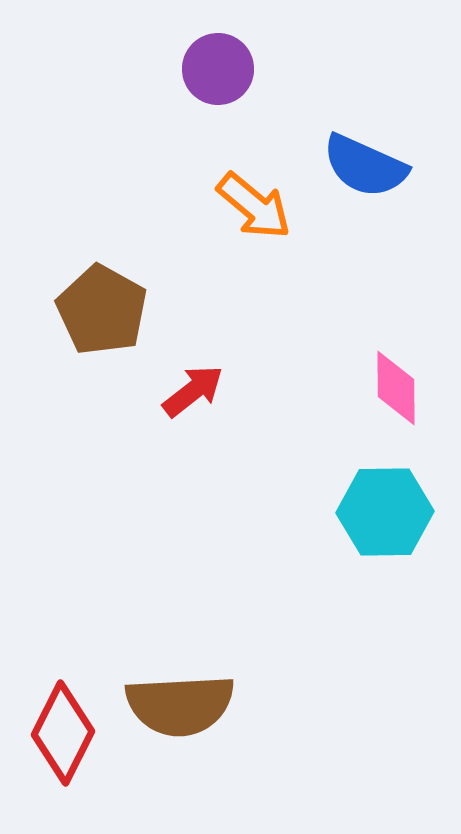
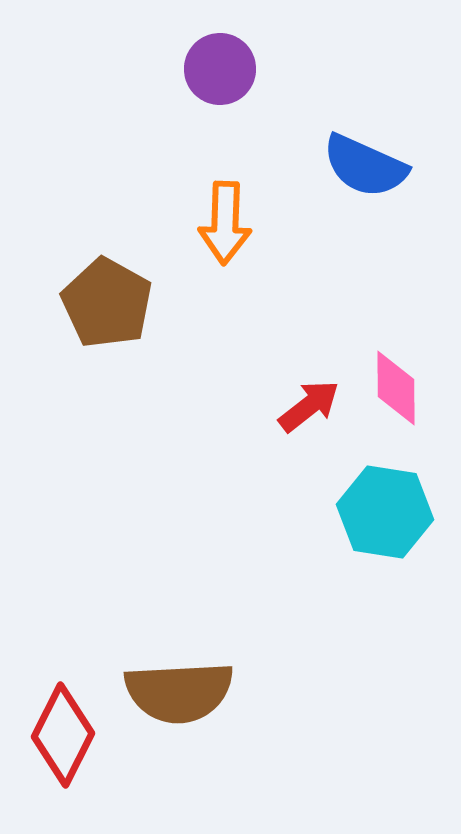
purple circle: moved 2 px right
orange arrow: moved 29 px left, 17 px down; rotated 52 degrees clockwise
brown pentagon: moved 5 px right, 7 px up
red arrow: moved 116 px right, 15 px down
cyan hexagon: rotated 10 degrees clockwise
brown semicircle: moved 1 px left, 13 px up
red diamond: moved 2 px down
